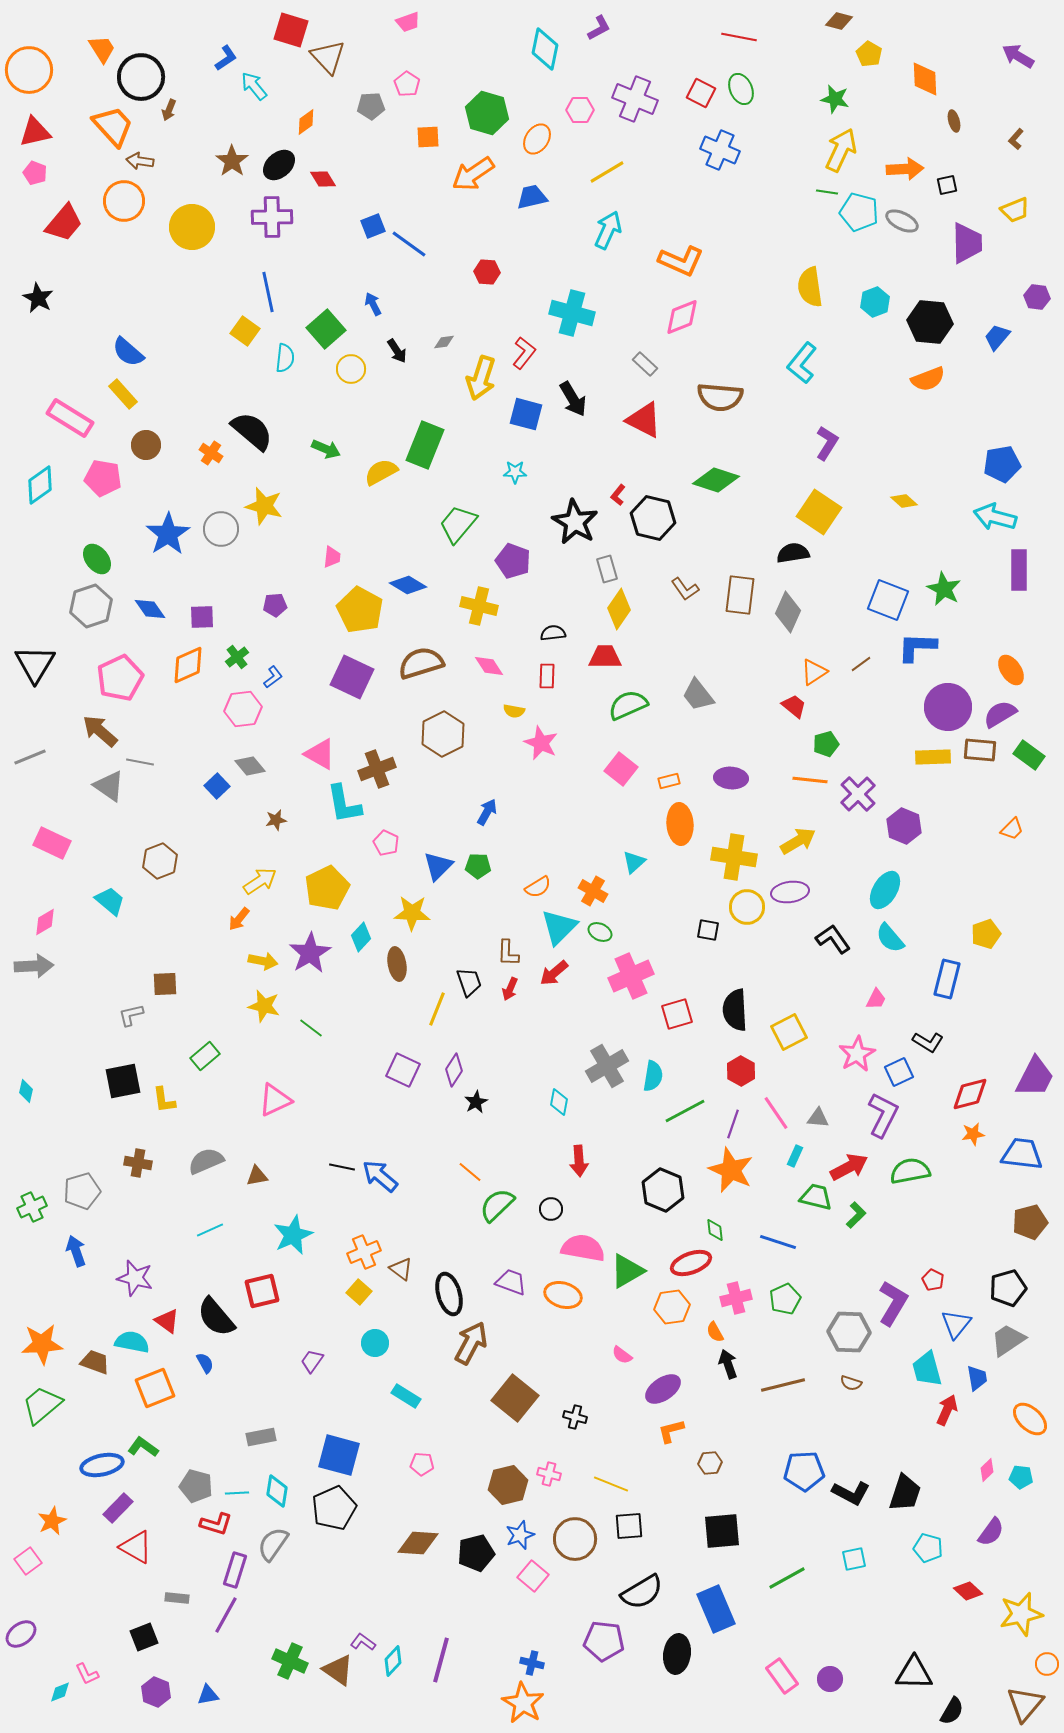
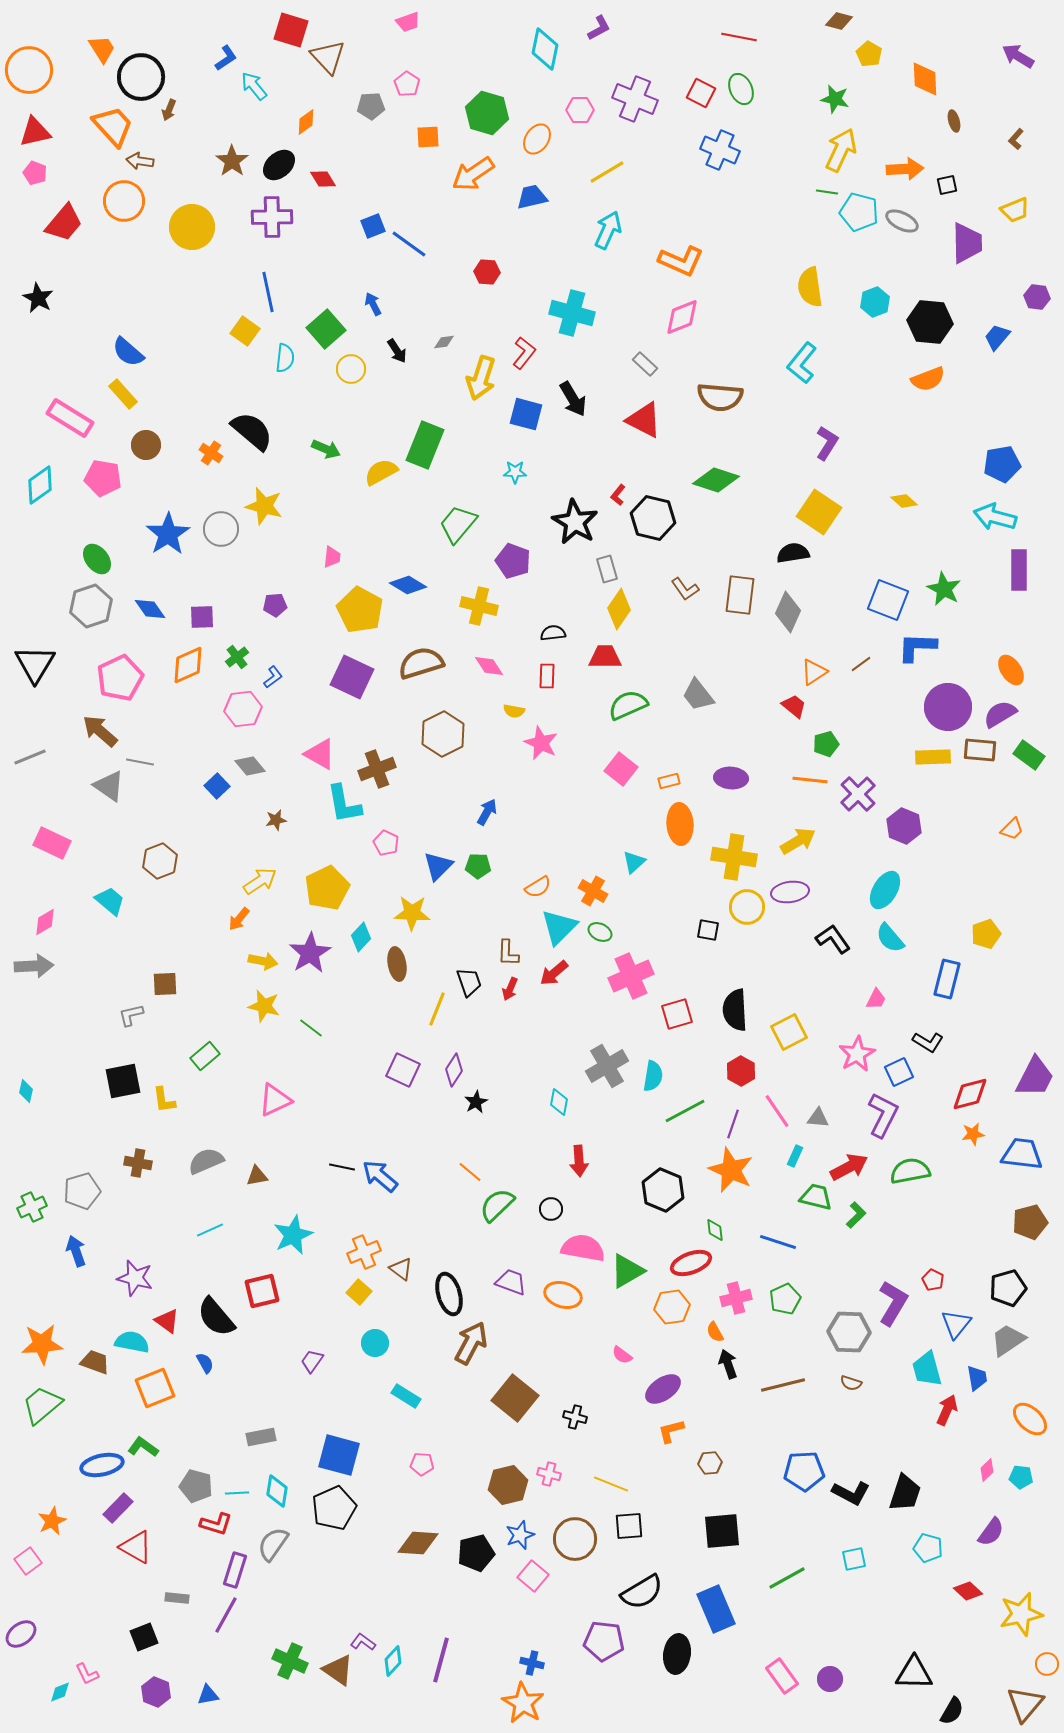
pink line at (776, 1113): moved 1 px right, 2 px up
